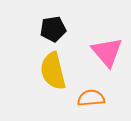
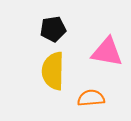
pink triangle: rotated 40 degrees counterclockwise
yellow semicircle: rotated 15 degrees clockwise
